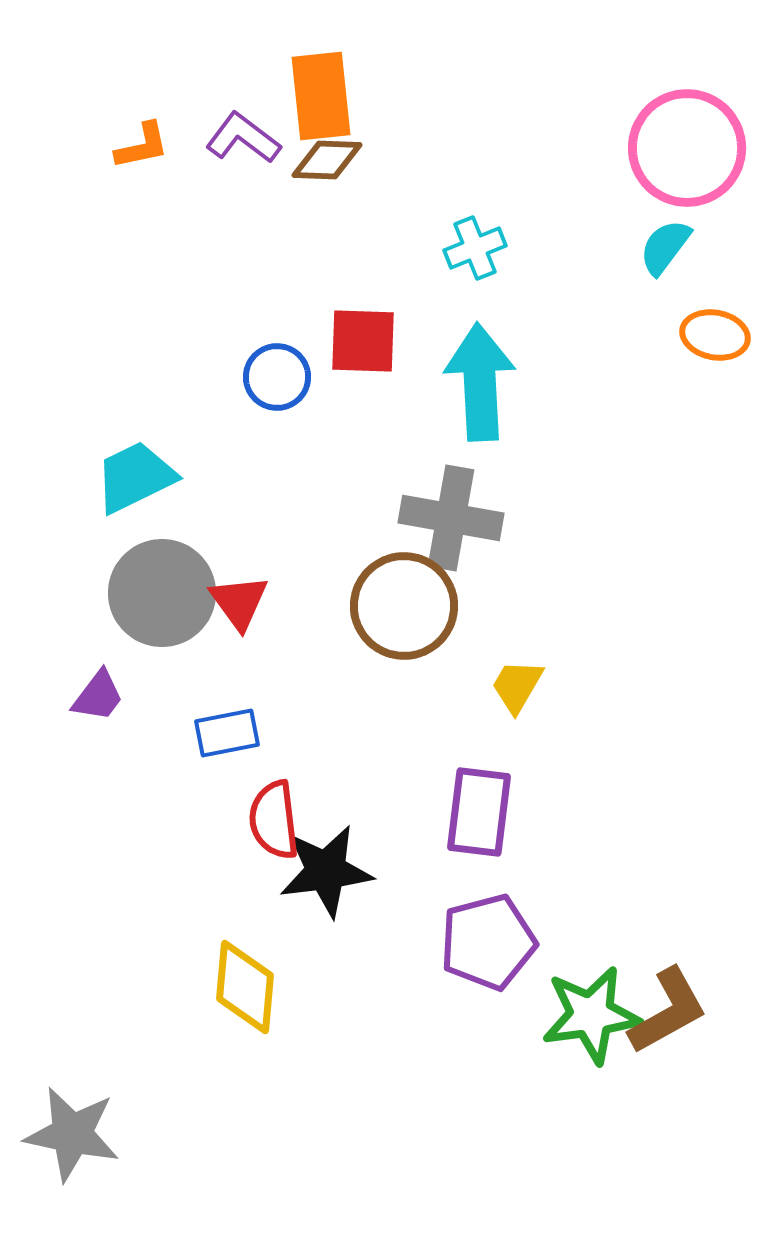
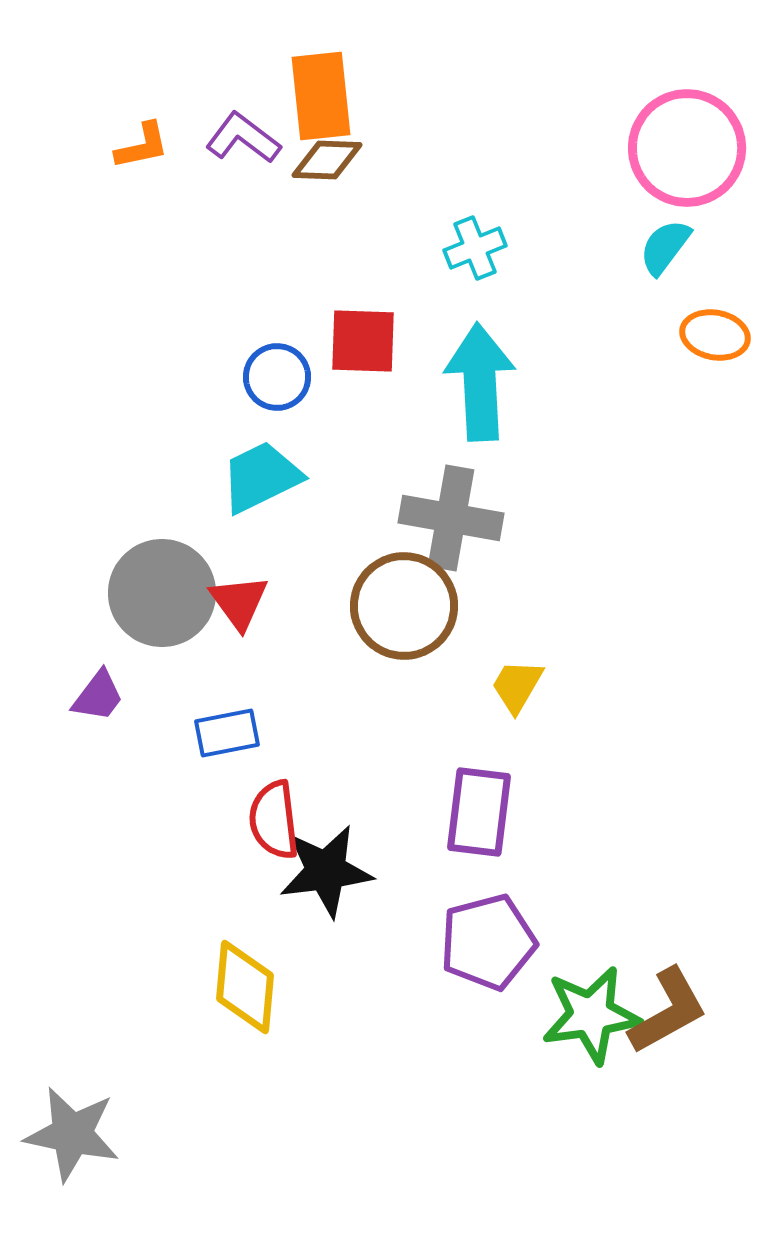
cyan trapezoid: moved 126 px right
